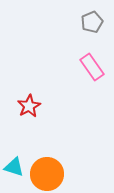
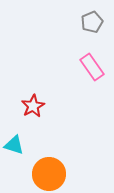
red star: moved 4 px right
cyan triangle: moved 22 px up
orange circle: moved 2 px right
